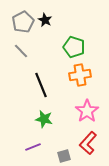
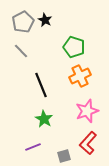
orange cross: moved 1 px down; rotated 15 degrees counterclockwise
pink star: rotated 15 degrees clockwise
green star: rotated 18 degrees clockwise
